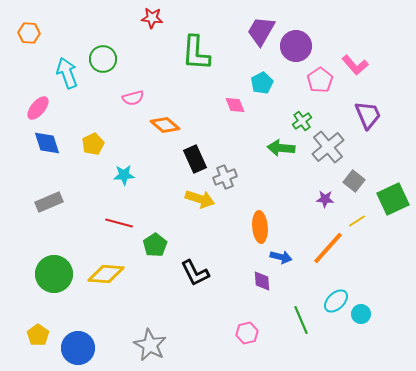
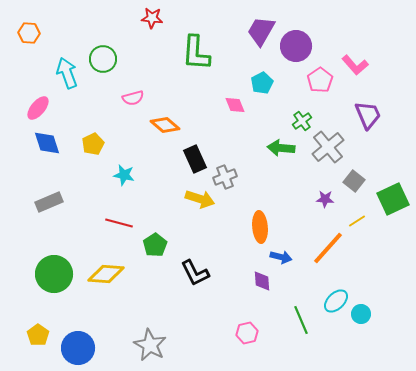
cyan star at (124, 175): rotated 15 degrees clockwise
